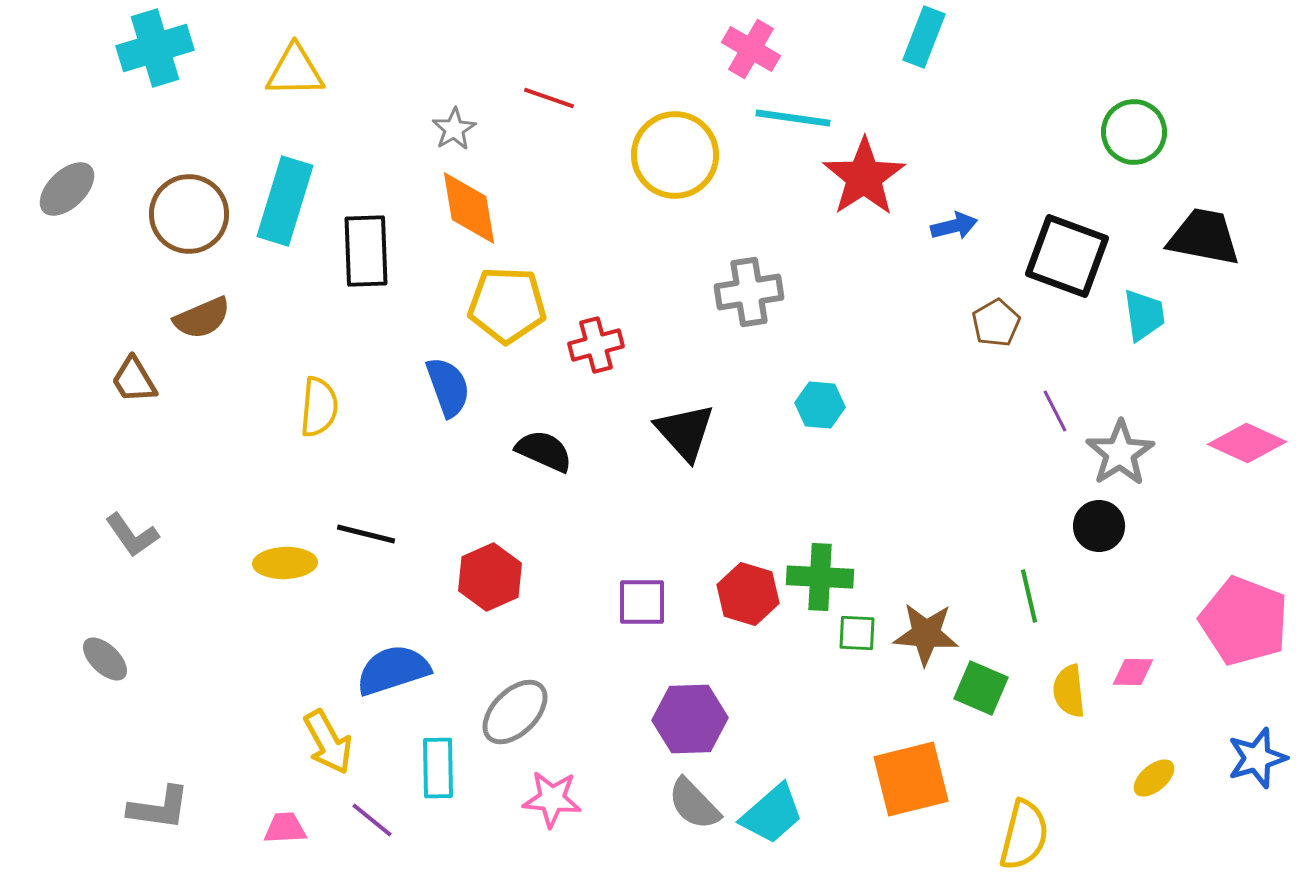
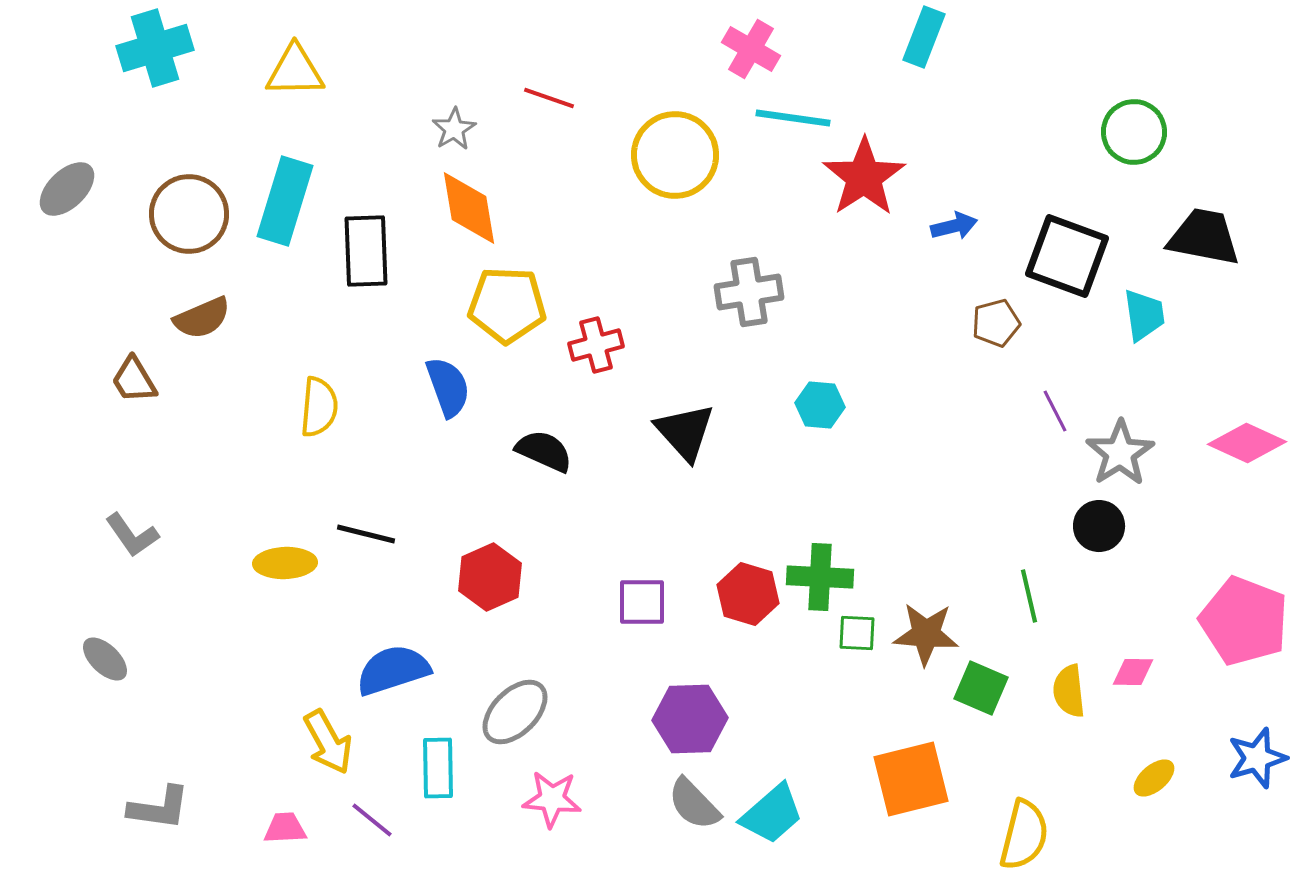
brown pentagon at (996, 323): rotated 15 degrees clockwise
